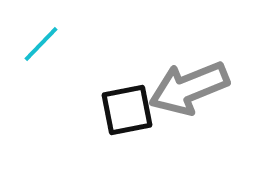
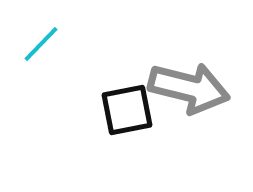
gray arrow: rotated 144 degrees counterclockwise
